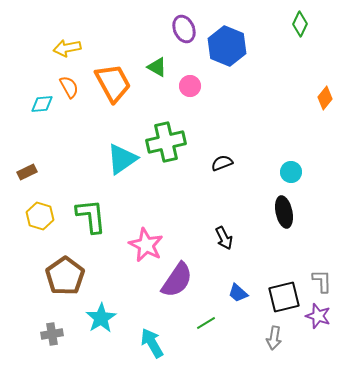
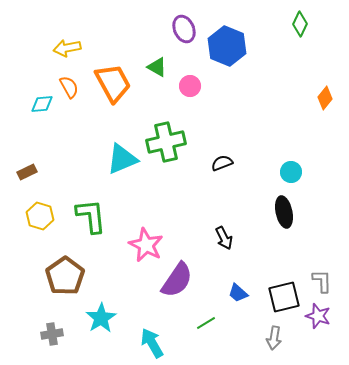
cyan triangle: rotated 12 degrees clockwise
